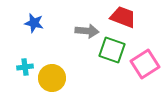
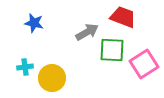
gray arrow: moved 1 px down; rotated 35 degrees counterclockwise
green square: rotated 16 degrees counterclockwise
pink square: moved 1 px left
